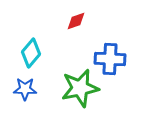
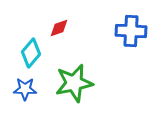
red diamond: moved 17 px left, 7 px down
blue cross: moved 21 px right, 28 px up
green star: moved 6 px left, 5 px up
